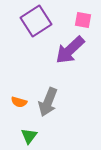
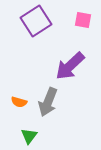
purple arrow: moved 16 px down
